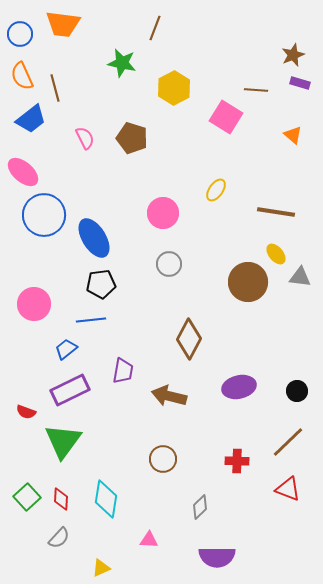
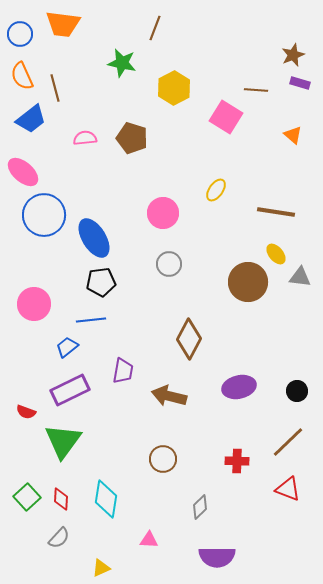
pink semicircle at (85, 138): rotated 70 degrees counterclockwise
black pentagon at (101, 284): moved 2 px up
blue trapezoid at (66, 349): moved 1 px right, 2 px up
